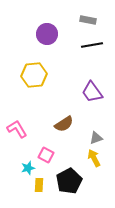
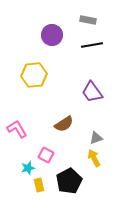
purple circle: moved 5 px right, 1 px down
yellow rectangle: rotated 16 degrees counterclockwise
